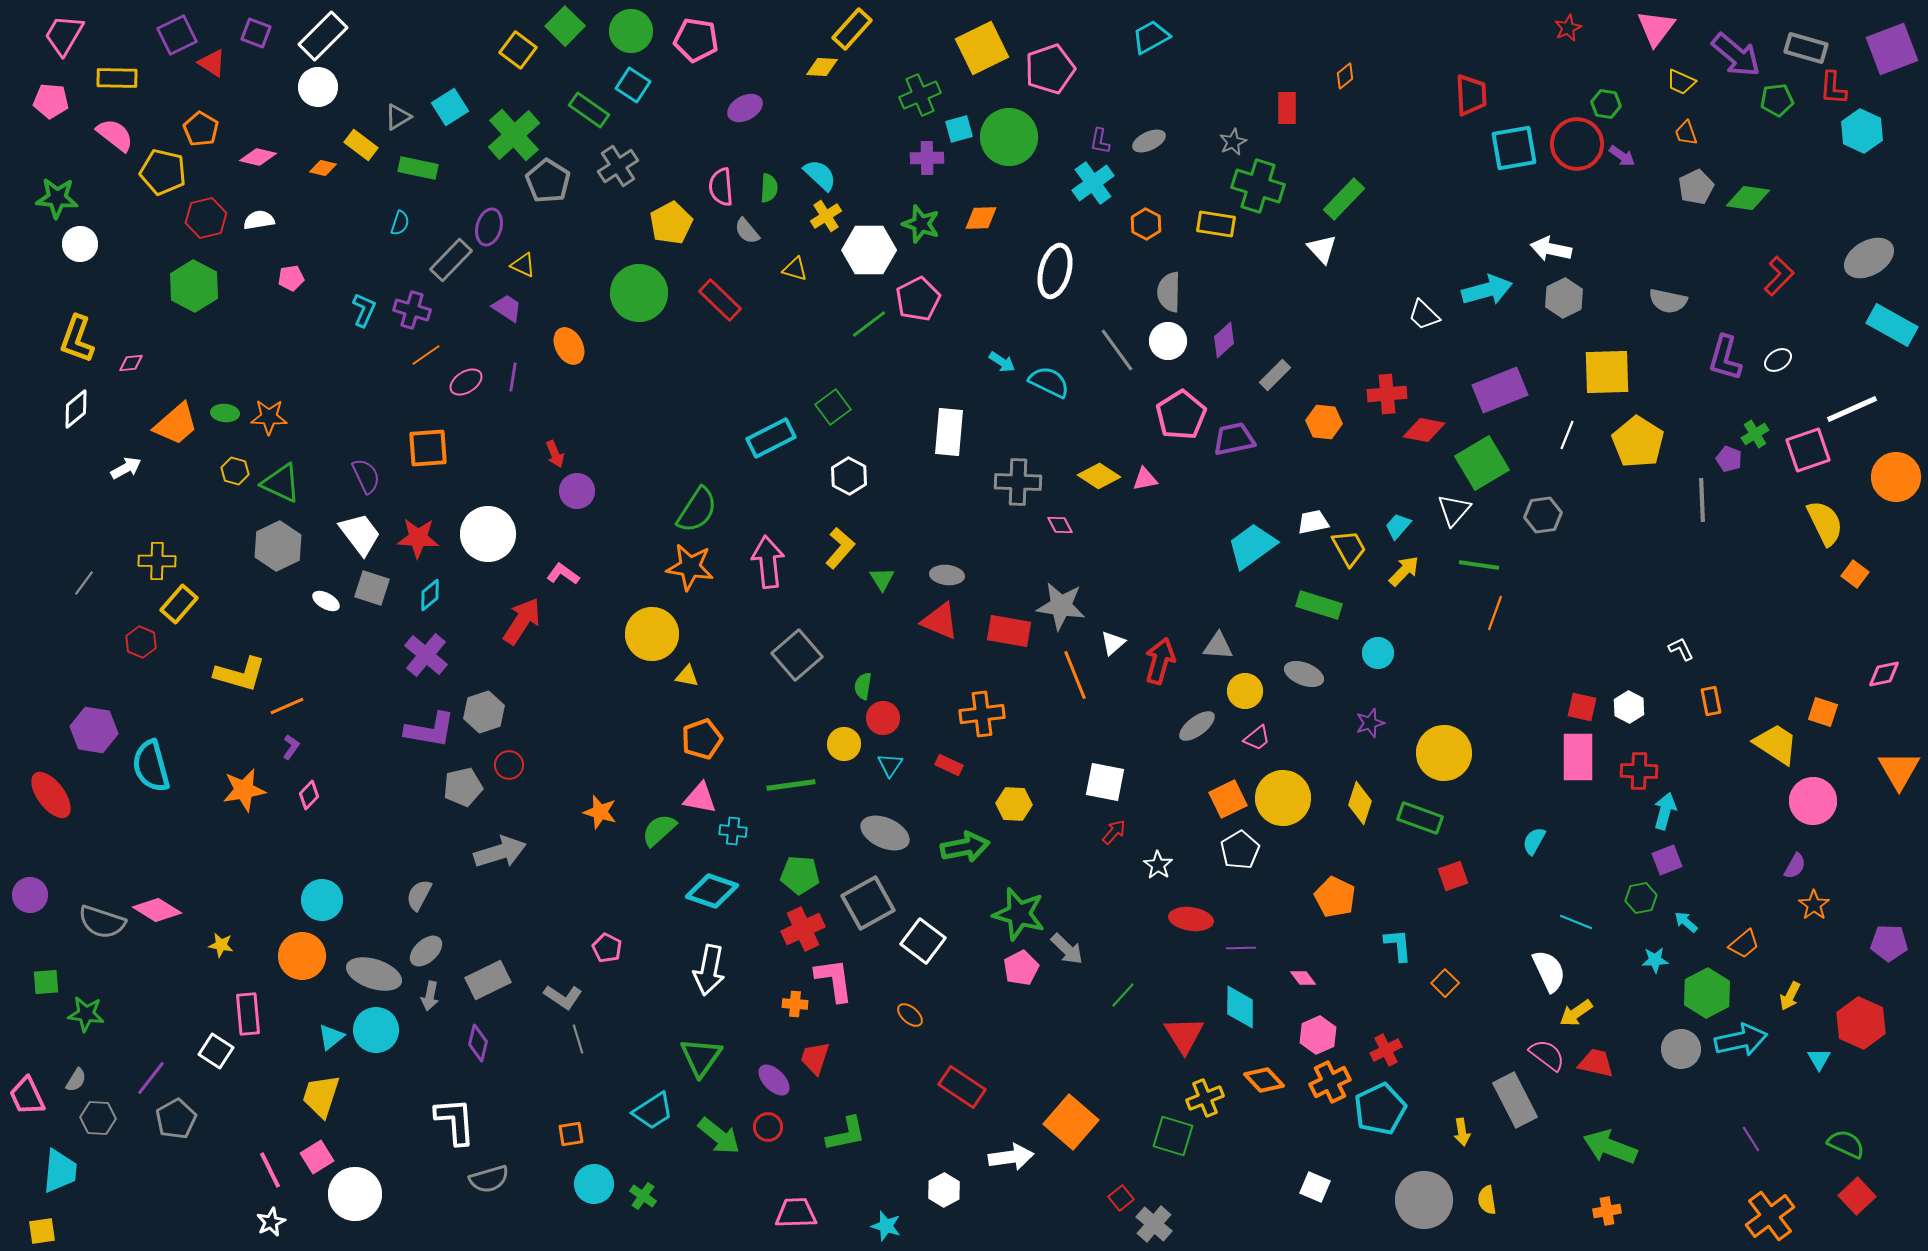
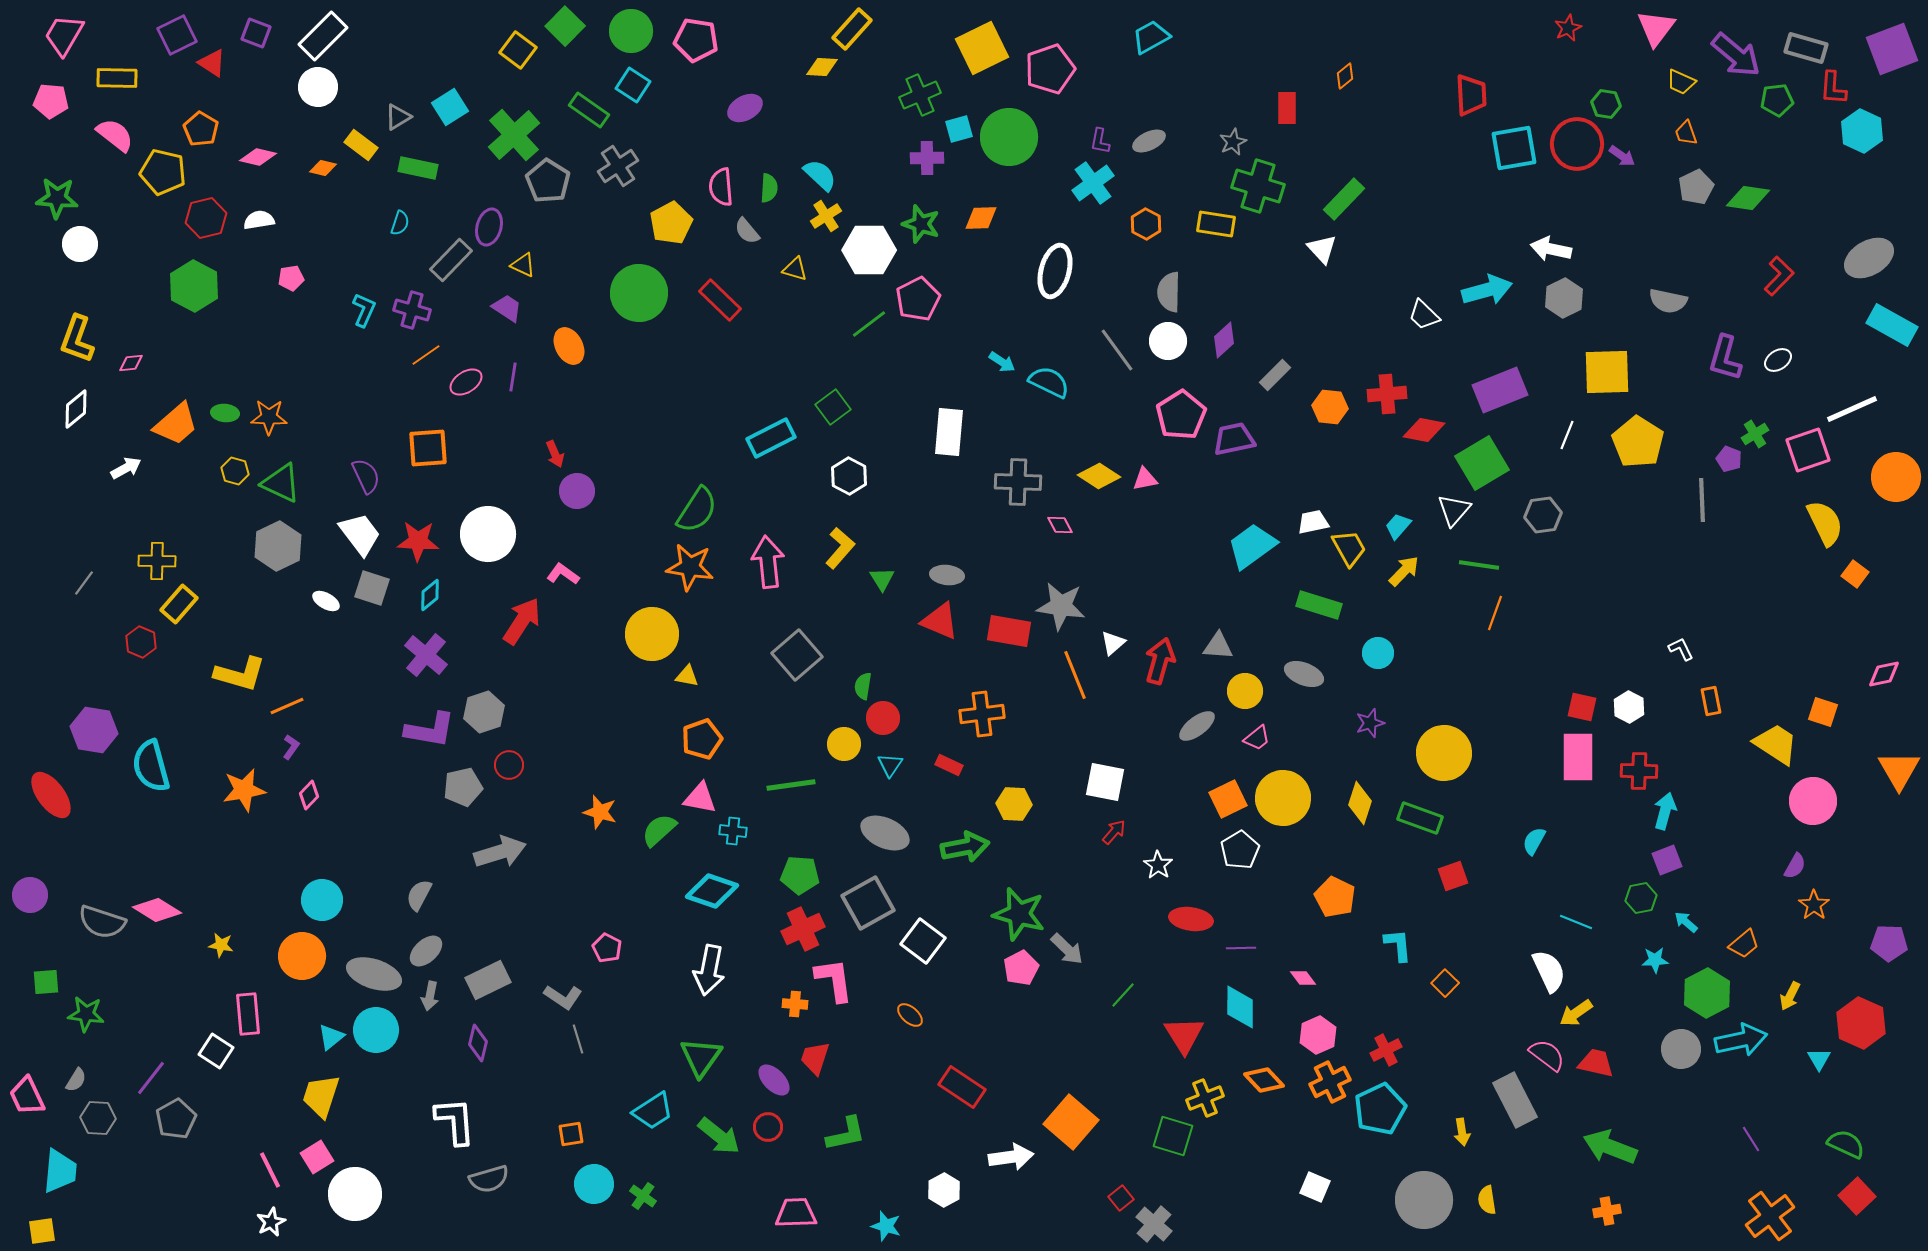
orange hexagon at (1324, 422): moved 6 px right, 15 px up
red star at (418, 538): moved 3 px down
